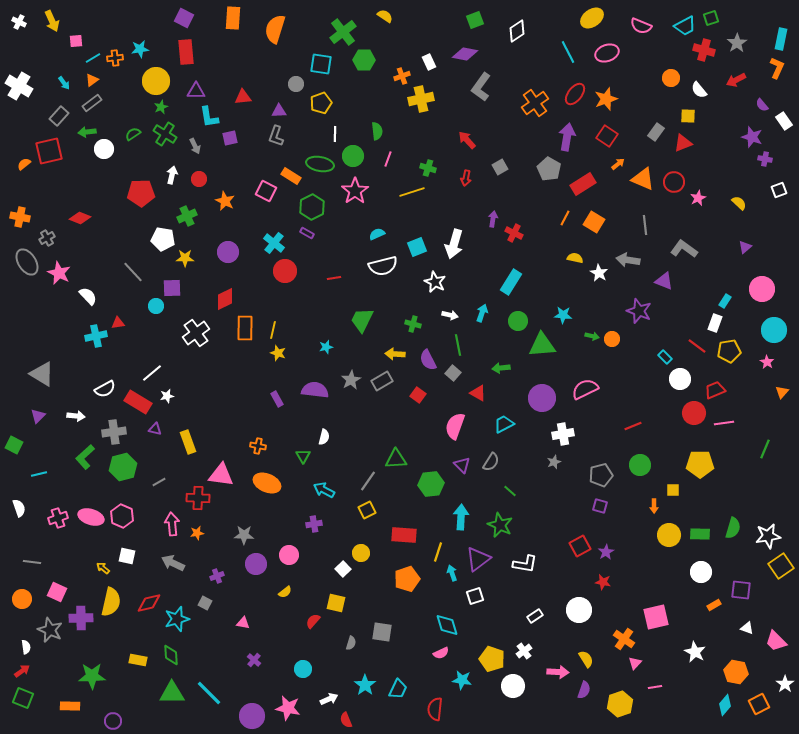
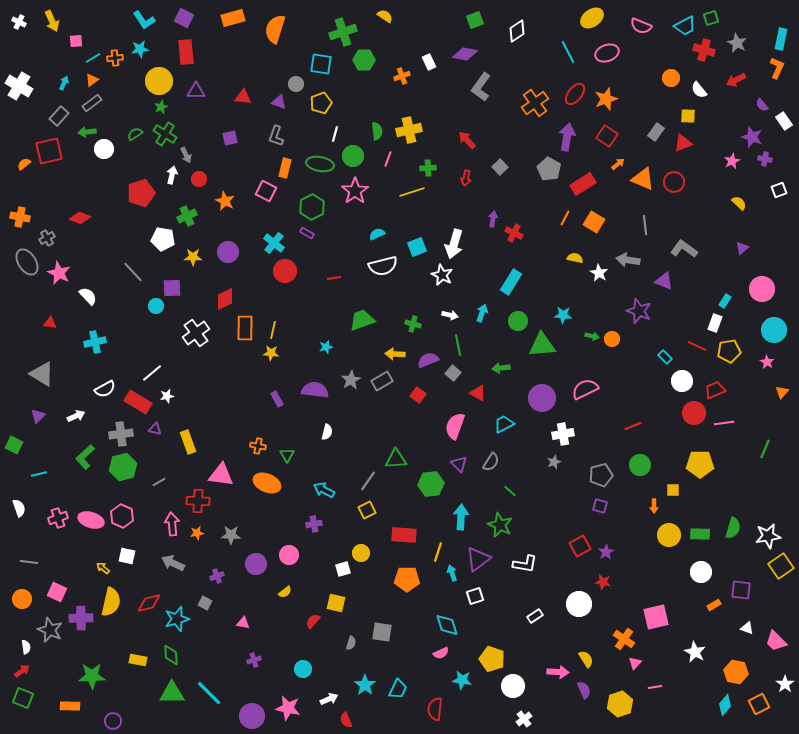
orange rectangle at (233, 18): rotated 70 degrees clockwise
green cross at (343, 32): rotated 20 degrees clockwise
gray star at (737, 43): rotated 12 degrees counterclockwise
yellow circle at (156, 81): moved 3 px right
cyan arrow at (64, 83): rotated 120 degrees counterclockwise
red triangle at (243, 97): rotated 12 degrees clockwise
yellow cross at (421, 99): moved 12 px left, 31 px down
purple triangle at (279, 111): moved 9 px up; rotated 21 degrees clockwise
cyan L-shape at (209, 117): moved 65 px left, 97 px up; rotated 25 degrees counterclockwise
green semicircle at (133, 134): moved 2 px right
white line at (335, 134): rotated 14 degrees clockwise
gray arrow at (195, 146): moved 9 px left, 9 px down
gray square at (500, 167): rotated 14 degrees counterclockwise
green cross at (428, 168): rotated 21 degrees counterclockwise
orange rectangle at (291, 176): moved 6 px left, 8 px up; rotated 72 degrees clockwise
red pentagon at (141, 193): rotated 16 degrees counterclockwise
pink star at (698, 198): moved 34 px right, 37 px up
purple triangle at (745, 247): moved 3 px left, 1 px down
yellow star at (185, 258): moved 8 px right, 1 px up
white star at (435, 282): moved 7 px right, 7 px up
green trapezoid at (362, 320): rotated 44 degrees clockwise
red triangle at (118, 323): moved 68 px left; rotated 16 degrees clockwise
cyan cross at (96, 336): moved 1 px left, 6 px down
red line at (697, 346): rotated 12 degrees counterclockwise
yellow star at (278, 353): moved 7 px left; rotated 14 degrees counterclockwise
purple semicircle at (428, 360): rotated 95 degrees clockwise
white circle at (680, 379): moved 2 px right, 2 px down
white arrow at (76, 416): rotated 30 degrees counterclockwise
gray cross at (114, 432): moved 7 px right, 2 px down
white semicircle at (324, 437): moved 3 px right, 5 px up
green triangle at (303, 456): moved 16 px left, 1 px up
purple triangle at (462, 465): moved 3 px left, 1 px up
red cross at (198, 498): moved 3 px down
pink ellipse at (91, 517): moved 3 px down
gray star at (244, 535): moved 13 px left
gray line at (32, 562): moved 3 px left
white square at (343, 569): rotated 28 degrees clockwise
orange pentagon at (407, 579): rotated 20 degrees clockwise
white circle at (579, 610): moved 6 px up
white cross at (524, 651): moved 68 px down
purple cross at (254, 660): rotated 32 degrees clockwise
purple semicircle at (584, 690): rotated 42 degrees counterclockwise
